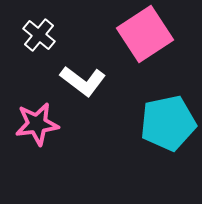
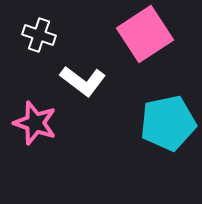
white cross: rotated 20 degrees counterclockwise
pink star: moved 2 px left, 1 px up; rotated 27 degrees clockwise
